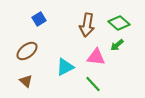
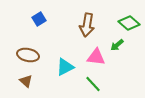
green diamond: moved 10 px right
brown ellipse: moved 1 px right, 4 px down; rotated 50 degrees clockwise
